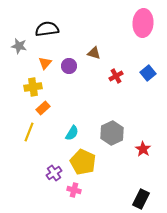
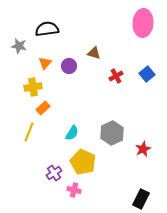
blue square: moved 1 px left, 1 px down
red star: rotated 14 degrees clockwise
